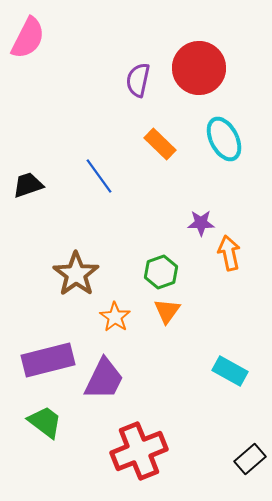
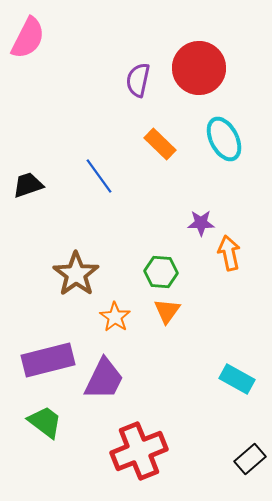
green hexagon: rotated 24 degrees clockwise
cyan rectangle: moved 7 px right, 8 px down
